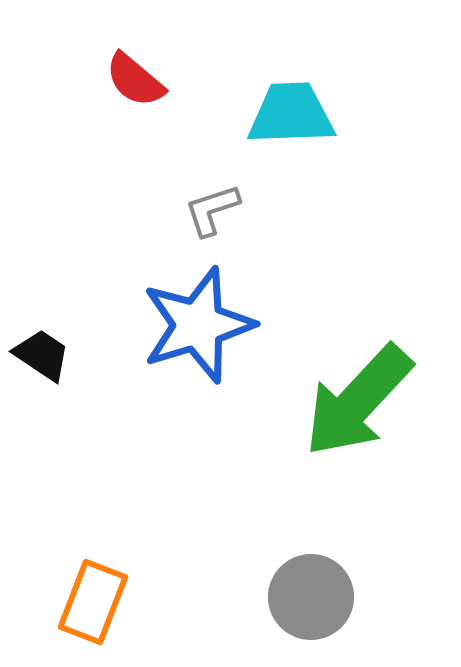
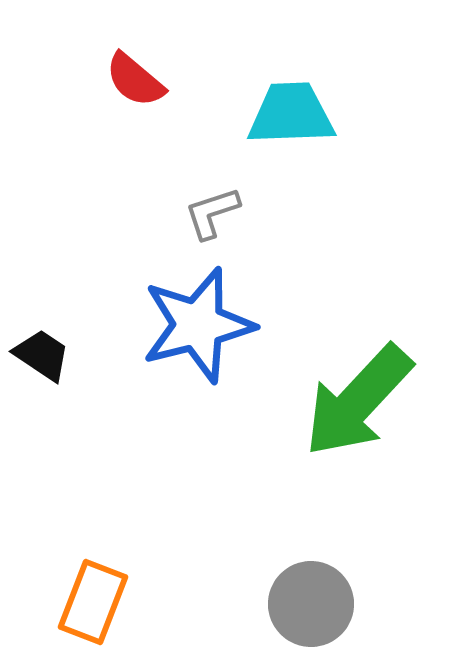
gray L-shape: moved 3 px down
blue star: rotated 3 degrees clockwise
gray circle: moved 7 px down
